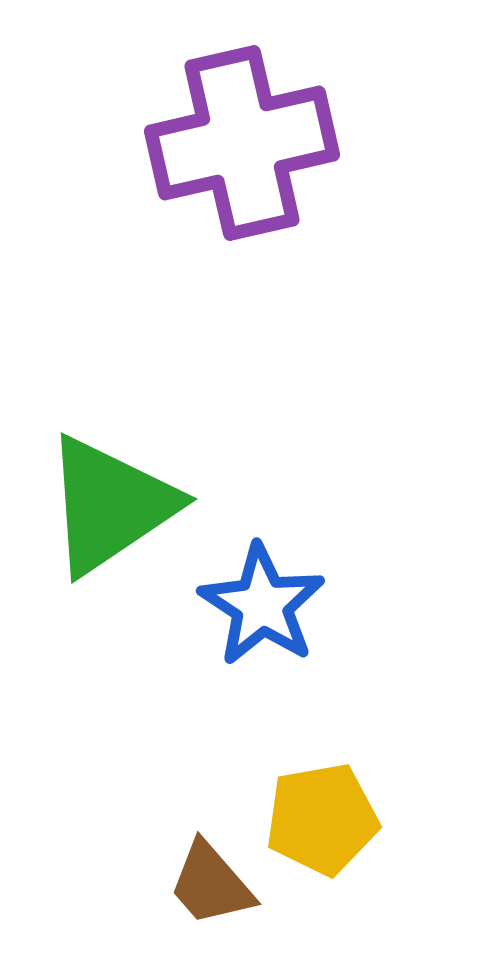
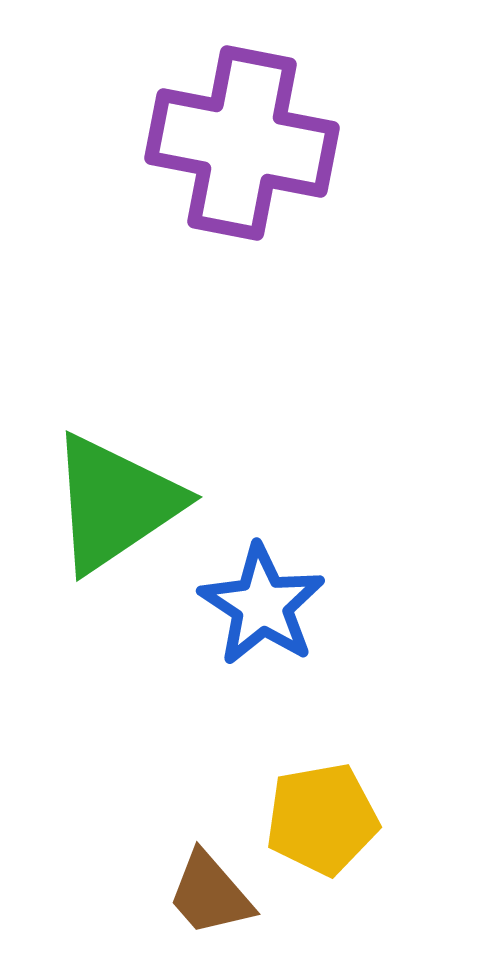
purple cross: rotated 24 degrees clockwise
green triangle: moved 5 px right, 2 px up
brown trapezoid: moved 1 px left, 10 px down
